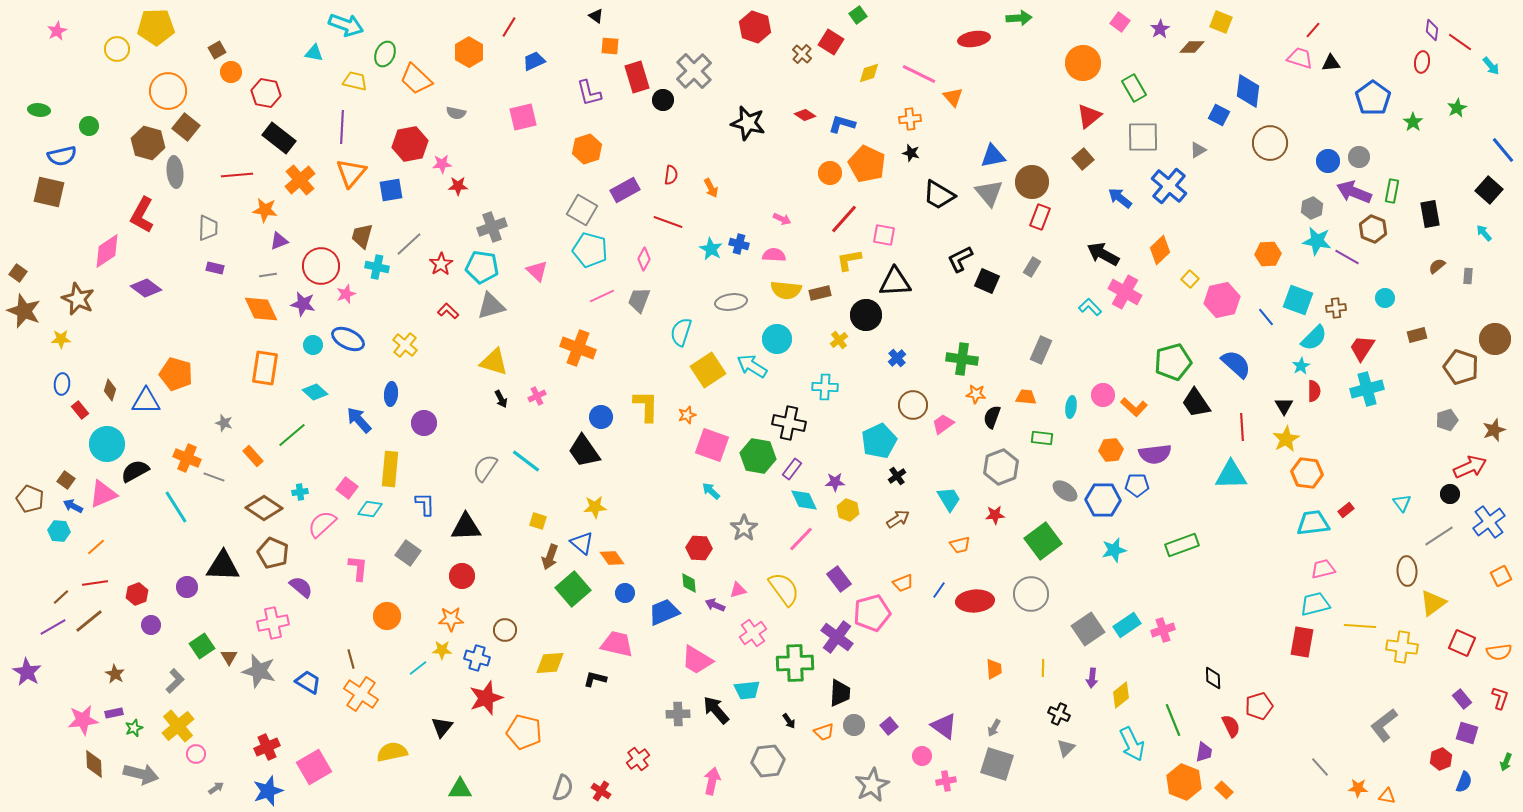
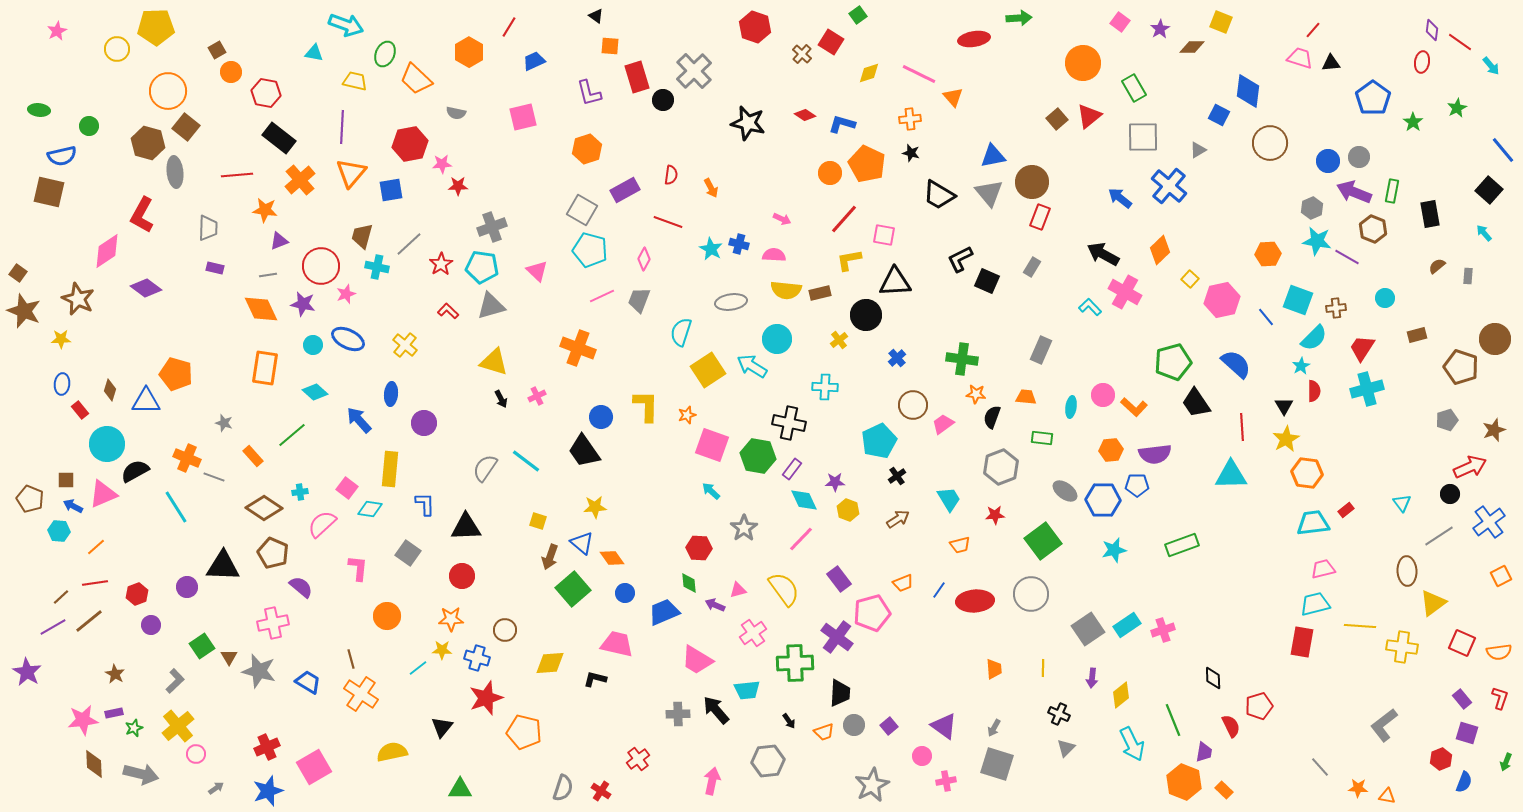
brown square at (1083, 159): moved 26 px left, 40 px up
brown square at (66, 480): rotated 36 degrees counterclockwise
